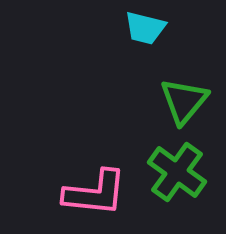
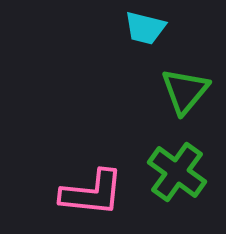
green triangle: moved 1 px right, 10 px up
pink L-shape: moved 3 px left
